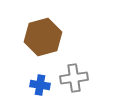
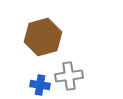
gray cross: moved 5 px left, 2 px up
